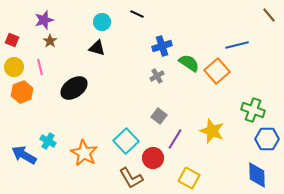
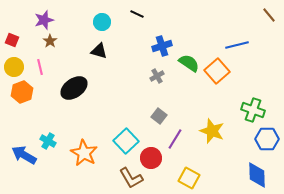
black triangle: moved 2 px right, 3 px down
red circle: moved 2 px left
